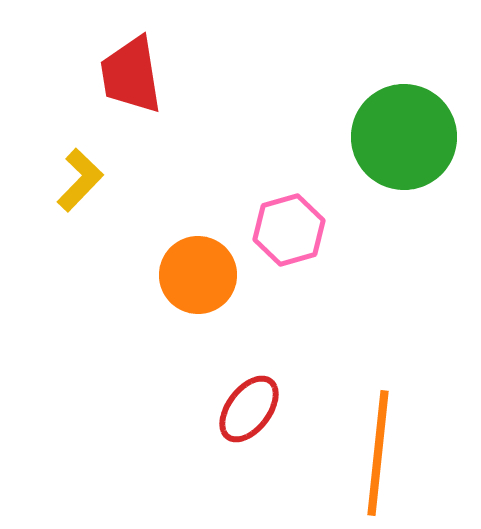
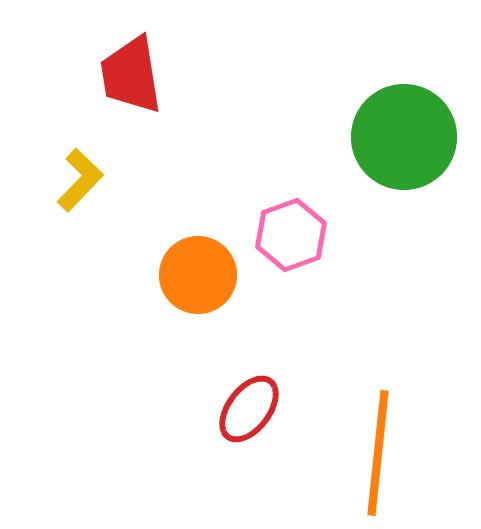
pink hexagon: moved 2 px right, 5 px down; rotated 4 degrees counterclockwise
